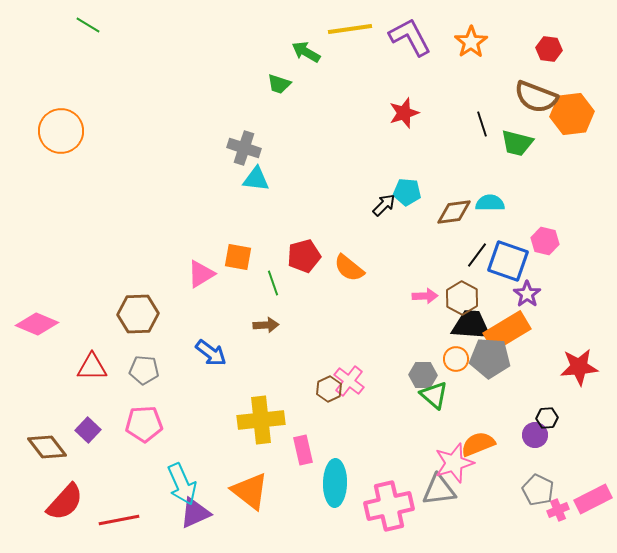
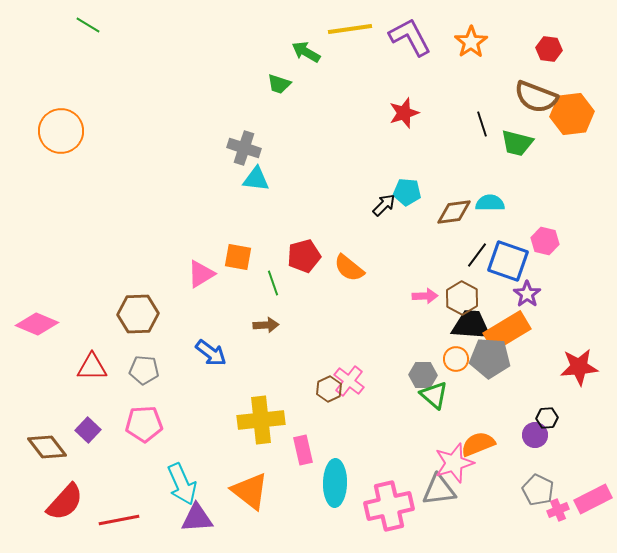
purple triangle at (195, 513): moved 2 px right, 5 px down; rotated 20 degrees clockwise
